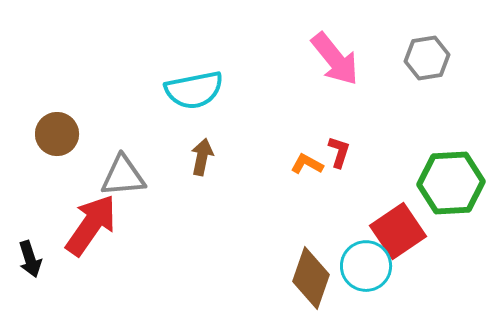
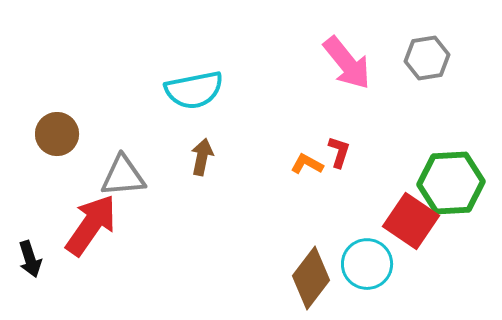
pink arrow: moved 12 px right, 4 px down
red square: moved 13 px right, 10 px up; rotated 22 degrees counterclockwise
cyan circle: moved 1 px right, 2 px up
brown diamond: rotated 18 degrees clockwise
